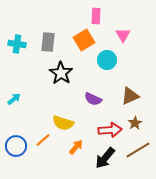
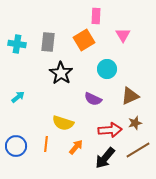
cyan circle: moved 9 px down
cyan arrow: moved 4 px right, 2 px up
brown star: rotated 16 degrees clockwise
orange line: moved 3 px right, 4 px down; rotated 42 degrees counterclockwise
